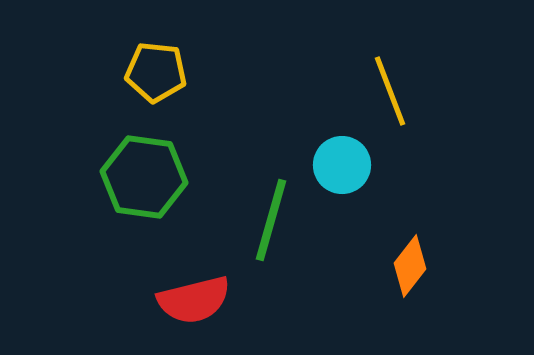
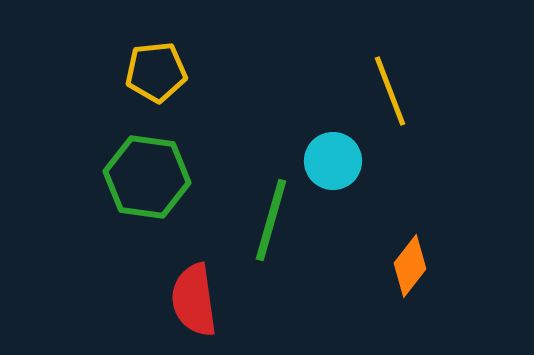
yellow pentagon: rotated 12 degrees counterclockwise
cyan circle: moved 9 px left, 4 px up
green hexagon: moved 3 px right
red semicircle: rotated 96 degrees clockwise
